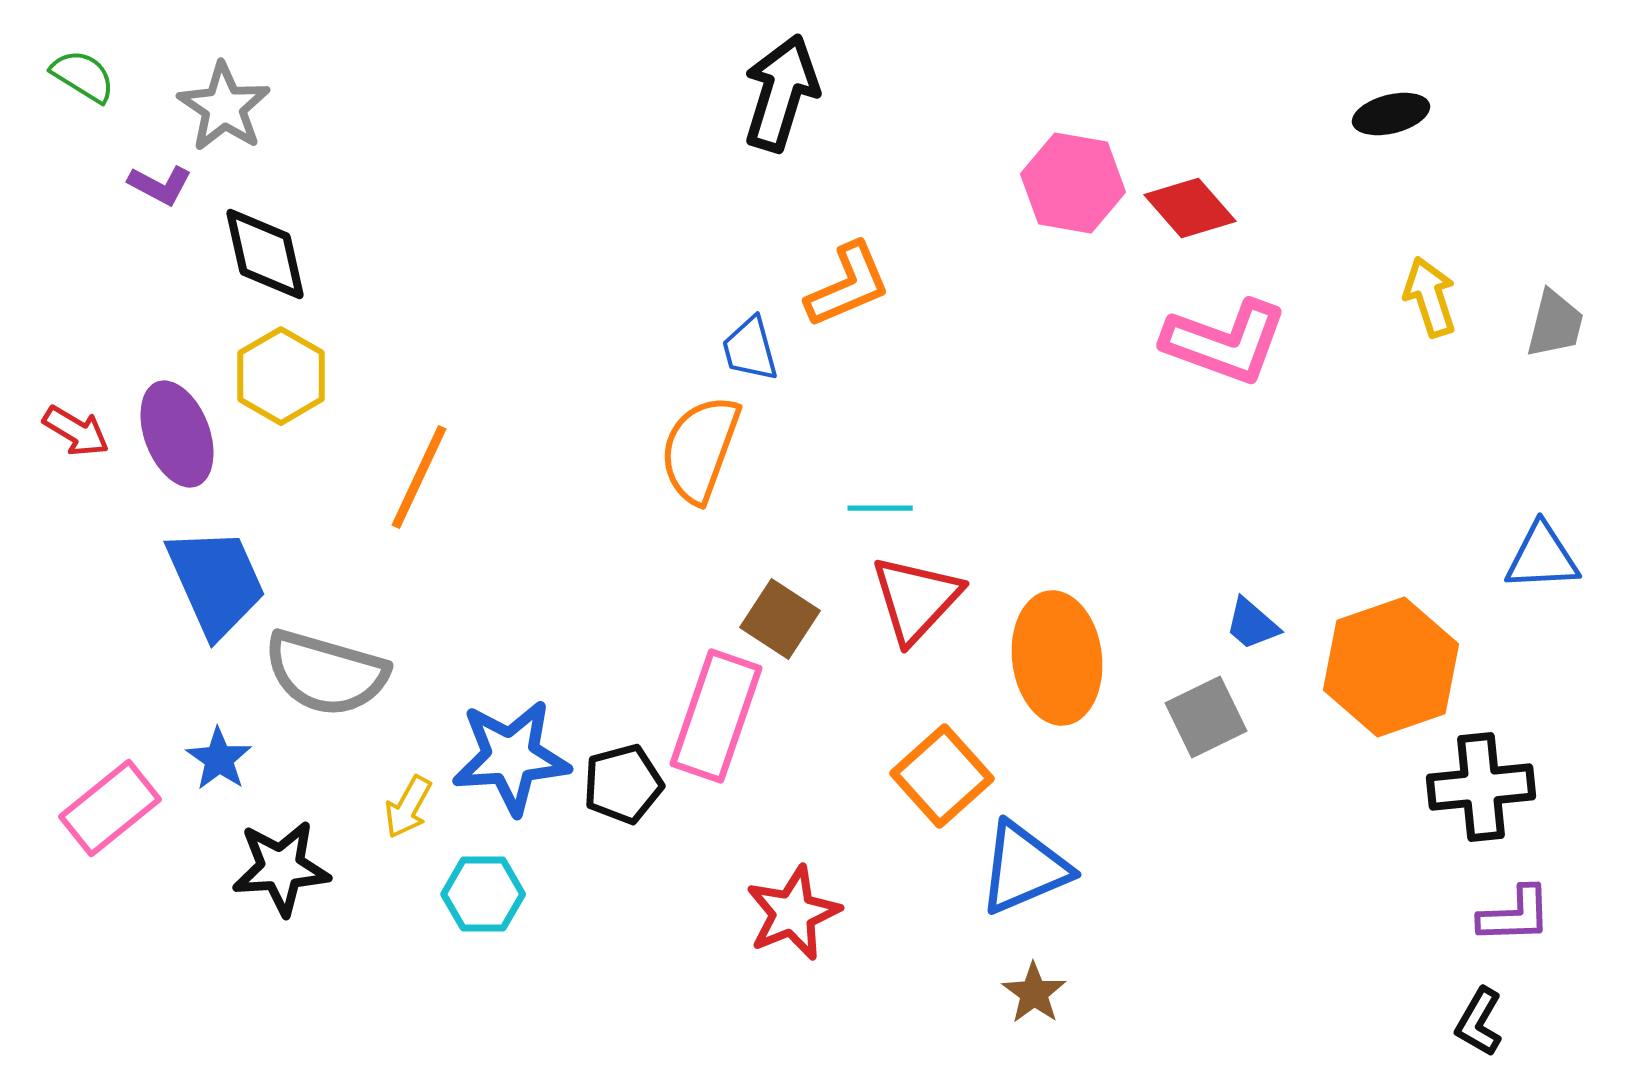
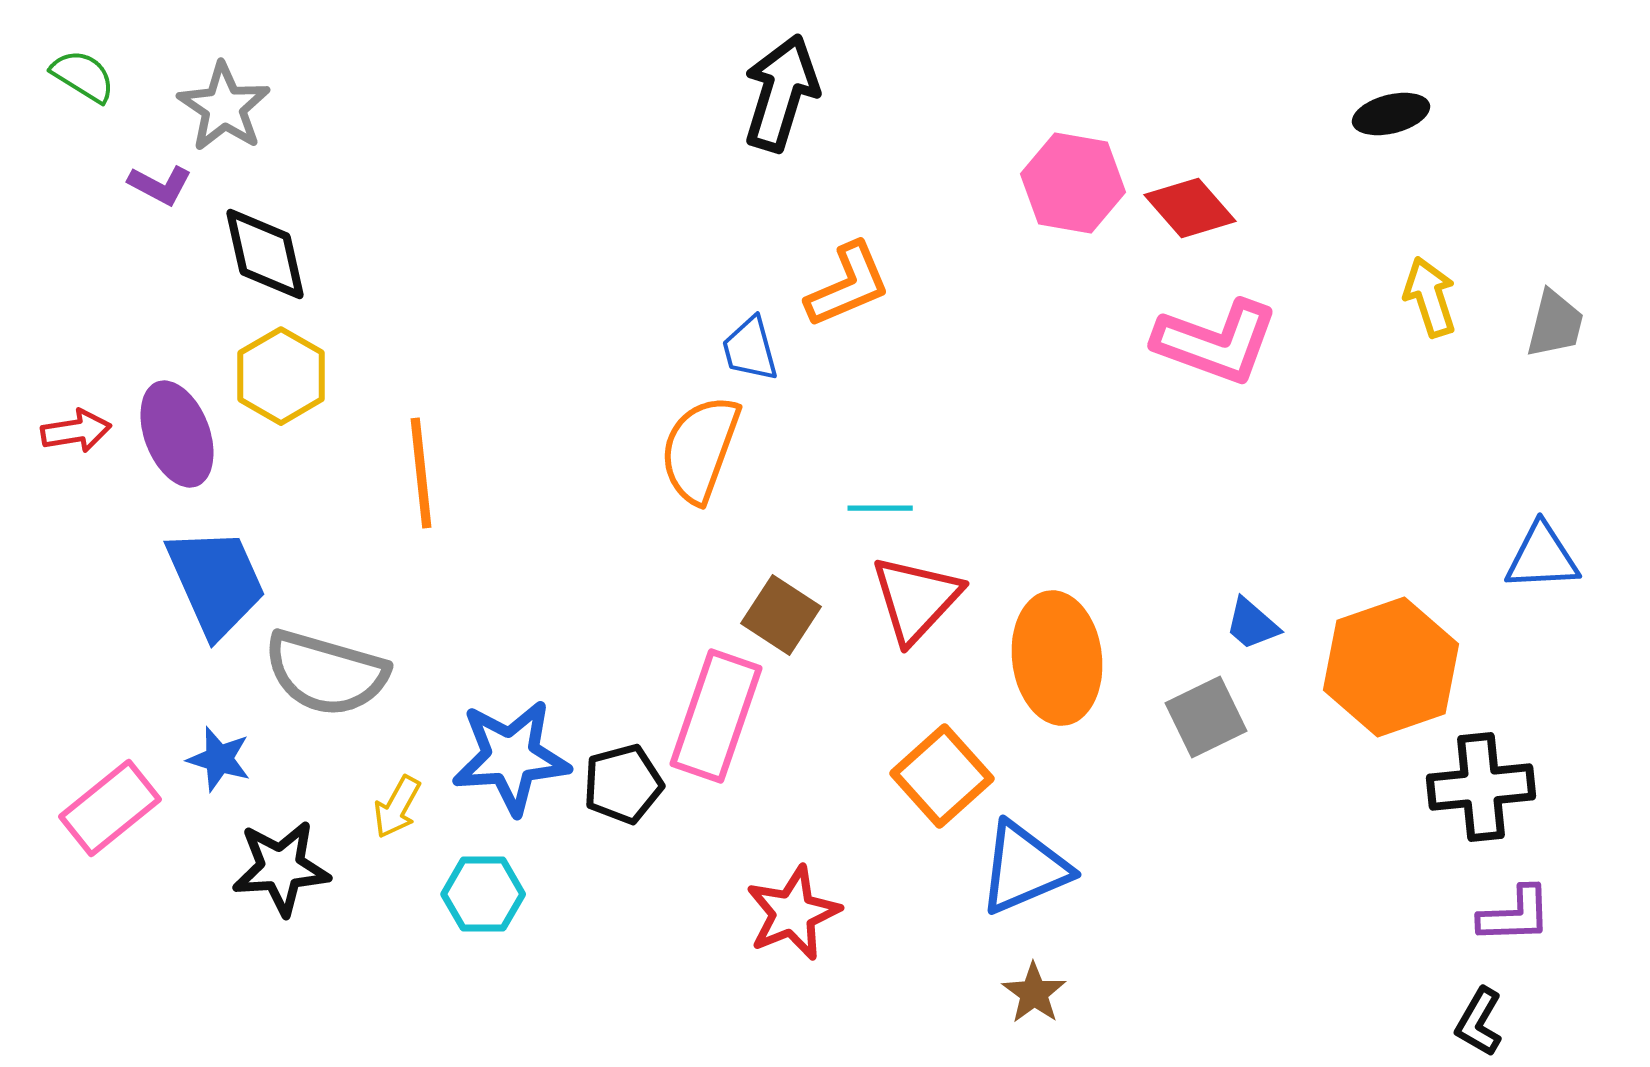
pink L-shape at (1225, 342): moved 9 px left
red arrow at (76, 431): rotated 40 degrees counterclockwise
orange line at (419, 477): moved 2 px right, 4 px up; rotated 31 degrees counterclockwise
brown square at (780, 619): moved 1 px right, 4 px up
blue star at (219, 759): rotated 18 degrees counterclockwise
yellow arrow at (408, 807): moved 11 px left
